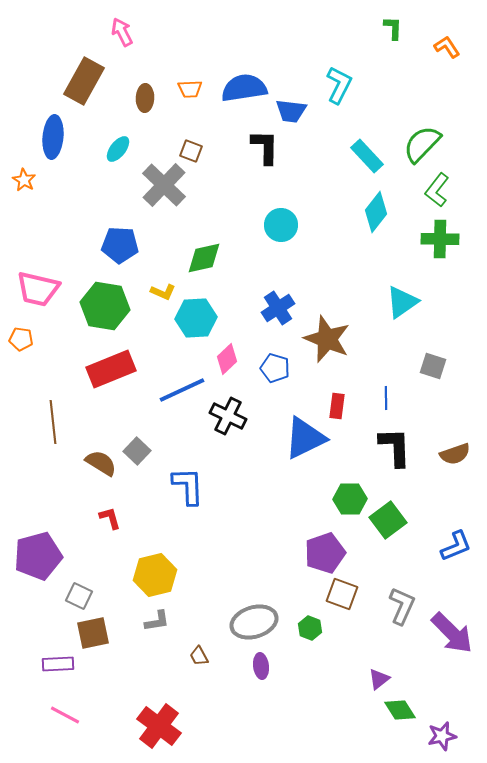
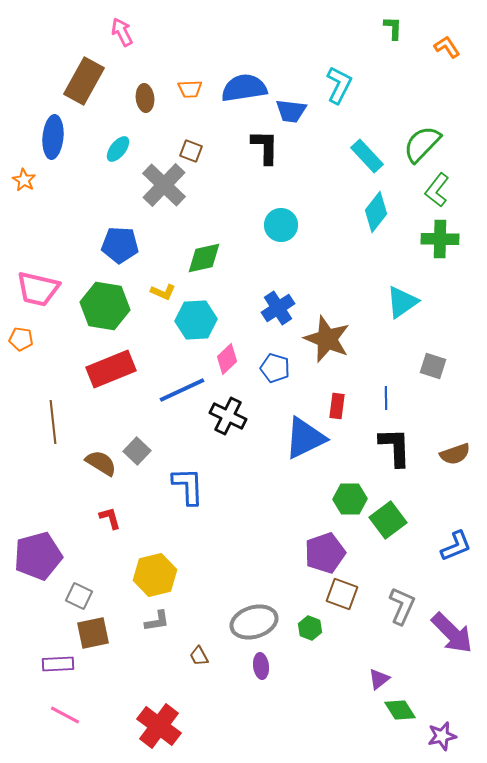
brown ellipse at (145, 98): rotated 8 degrees counterclockwise
cyan hexagon at (196, 318): moved 2 px down
